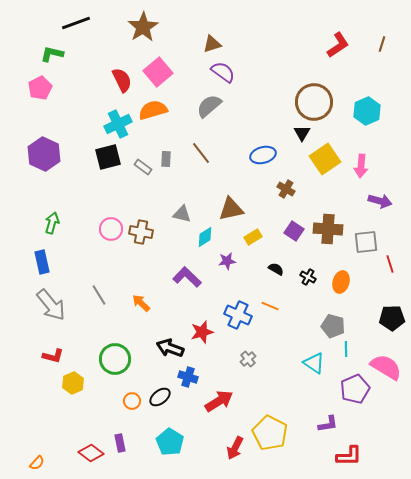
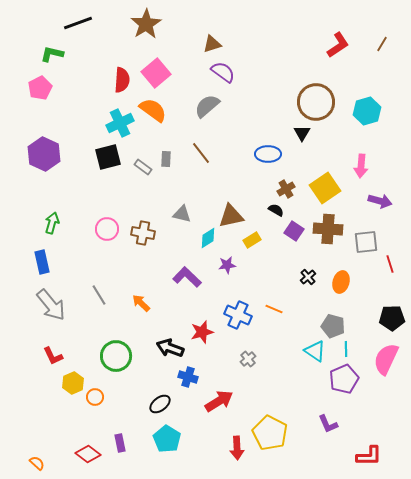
black line at (76, 23): moved 2 px right
brown star at (143, 27): moved 3 px right, 3 px up
brown line at (382, 44): rotated 14 degrees clockwise
pink square at (158, 72): moved 2 px left, 1 px down
red semicircle at (122, 80): rotated 30 degrees clockwise
brown circle at (314, 102): moved 2 px right
gray semicircle at (209, 106): moved 2 px left
orange semicircle at (153, 110): rotated 52 degrees clockwise
cyan hexagon at (367, 111): rotated 8 degrees clockwise
cyan cross at (118, 124): moved 2 px right, 1 px up
blue ellipse at (263, 155): moved 5 px right, 1 px up; rotated 15 degrees clockwise
yellow square at (325, 159): moved 29 px down
brown cross at (286, 189): rotated 30 degrees clockwise
brown triangle at (231, 209): moved 7 px down
pink circle at (111, 229): moved 4 px left
brown cross at (141, 232): moved 2 px right, 1 px down
cyan diamond at (205, 237): moved 3 px right, 1 px down
yellow rectangle at (253, 237): moved 1 px left, 3 px down
purple star at (227, 261): moved 4 px down
black semicircle at (276, 269): moved 59 px up
black cross at (308, 277): rotated 21 degrees clockwise
orange line at (270, 306): moved 4 px right, 3 px down
red L-shape at (53, 356): rotated 50 degrees clockwise
green circle at (115, 359): moved 1 px right, 3 px up
cyan triangle at (314, 363): moved 1 px right, 12 px up
pink semicircle at (386, 367): moved 8 px up; rotated 96 degrees counterclockwise
purple pentagon at (355, 389): moved 11 px left, 10 px up
black ellipse at (160, 397): moved 7 px down
orange circle at (132, 401): moved 37 px left, 4 px up
purple L-shape at (328, 424): rotated 75 degrees clockwise
cyan pentagon at (170, 442): moved 3 px left, 3 px up
red arrow at (235, 448): moved 2 px right; rotated 30 degrees counterclockwise
red diamond at (91, 453): moved 3 px left, 1 px down
red L-shape at (349, 456): moved 20 px right
orange semicircle at (37, 463): rotated 91 degrees counterclockwise
